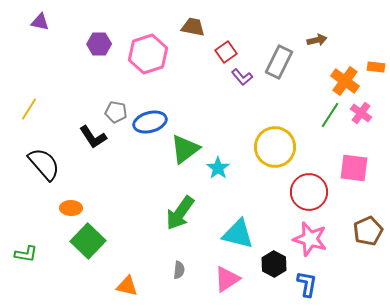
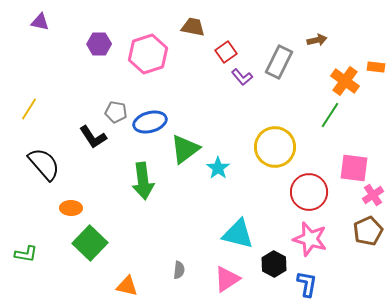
pink cross: moved 12 px right, 82 px down; rotated 20 degrees clockwise
green arrow: moved 37 px left, 32 px up; rotated 42 degrees counterclockwise
green square: moved 2 px right, 2 px down
